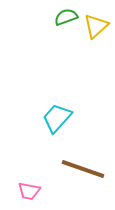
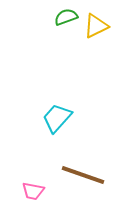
yellow triangle: rotated 16 degrees clockwise
brown line: moved 6 px down
pink trapezoid: moved 4 px right
